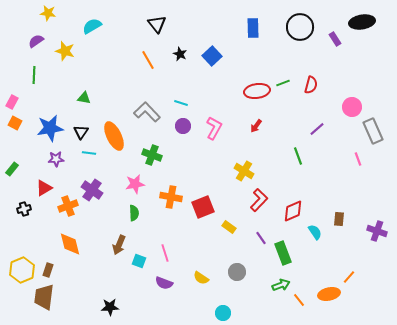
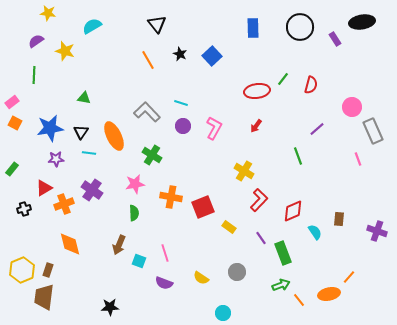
green line at (283, 83): moved 4 px up; rotated 32 degrees counterclockwise
pink rectangle at (12, 102): rotated 24 degrees clockwise
green cross at (152, 155): rotated 12 degrees clockwise
orange cross at (68, 206): moved 4 px left, 2 px up
